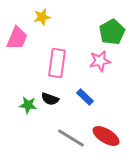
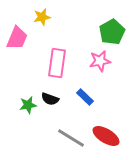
green star: rotated 18 degrees counterclockwise
